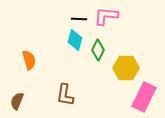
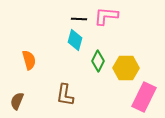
green diamond: moved 11 px down
